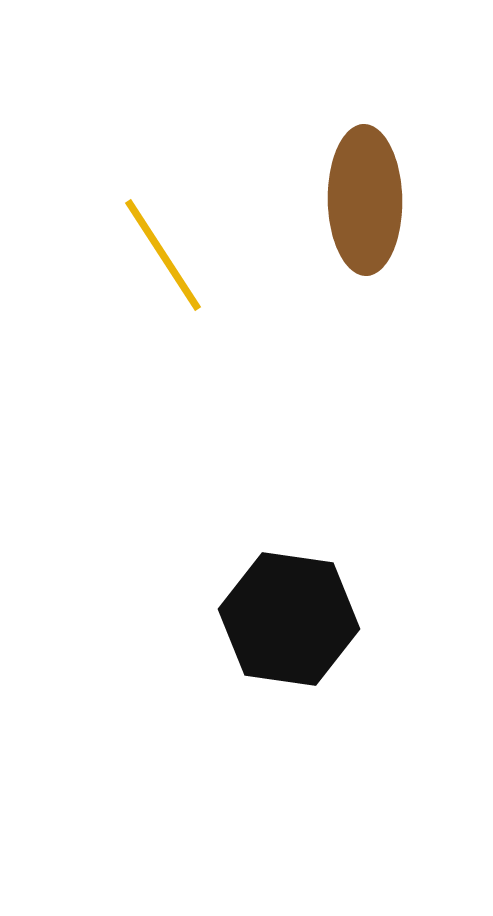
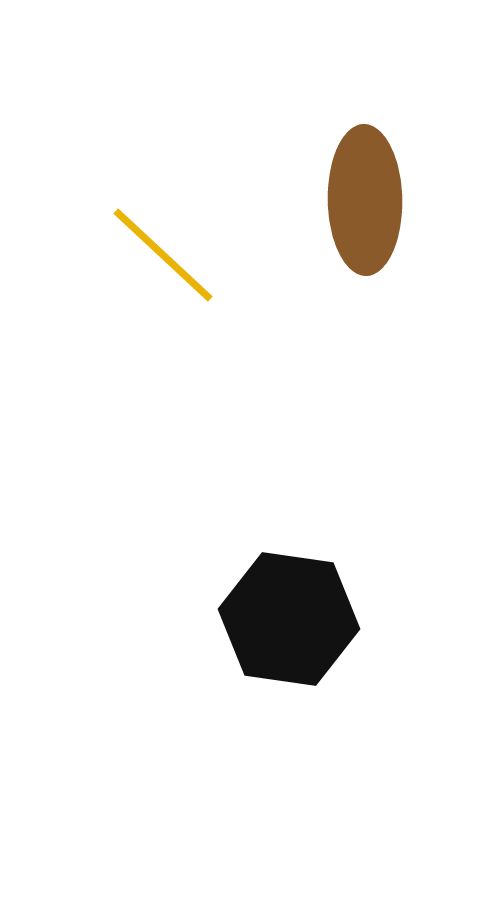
yellow line: rotated 14 degrees counterclockwise
